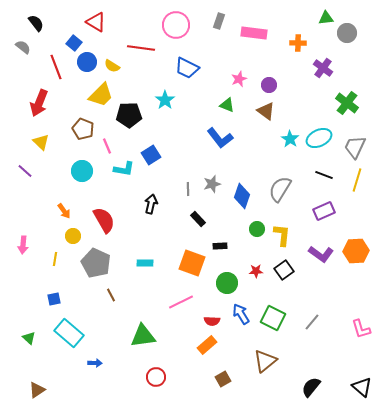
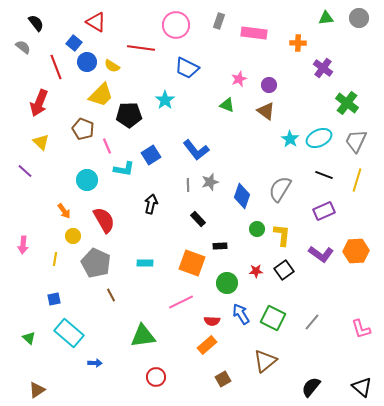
gray circle at (347, 33): moved 12 px right, 15 px up
blue L-shape at (220, 138): moved 24 px left, 12 px down
gray trapezoid at (355, 147): moved 1 px right, 6 px up
cyan circle at (82, 171): moved 5 px right, 9 px down
gray star at (212, 184): moved 2 px left, 2 px up
gray line at (188, 189): moved 4 px up
